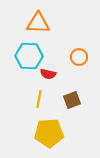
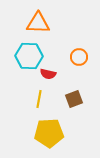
brown square: moved 2 px right, 1 px up
